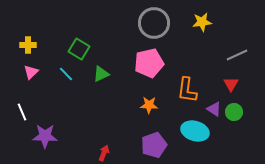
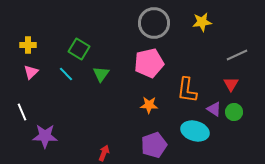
green triangle: rotated 30 degrees counterclockwise
